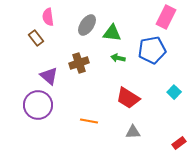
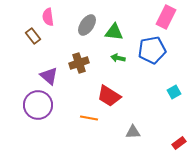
green triangle: moved 2 px right, 1 px up
brown rectangle: moved 3 px left, 2 px up
cyan square: rotated 16 degrees clockwise
red trapezoid: moved 19 px left, 2 px up
orange line: moved 3 px up
